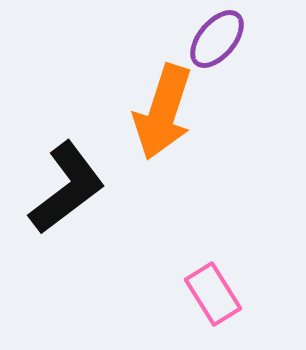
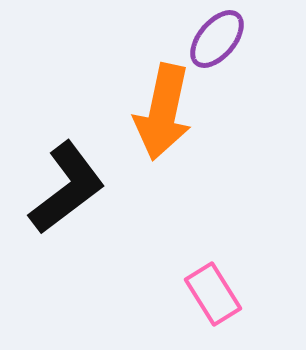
orange arrow: rotated 6 degrees counterclockwise
